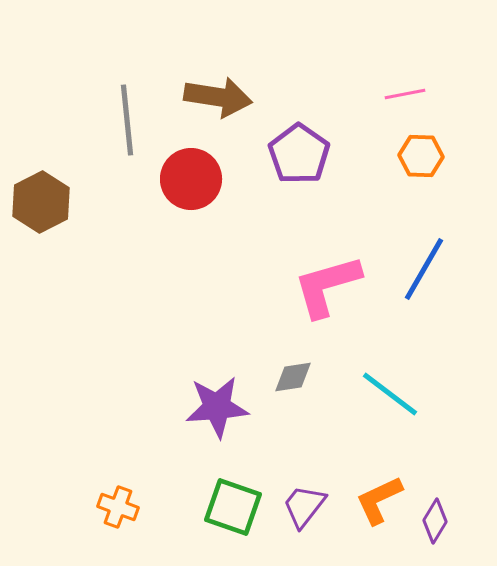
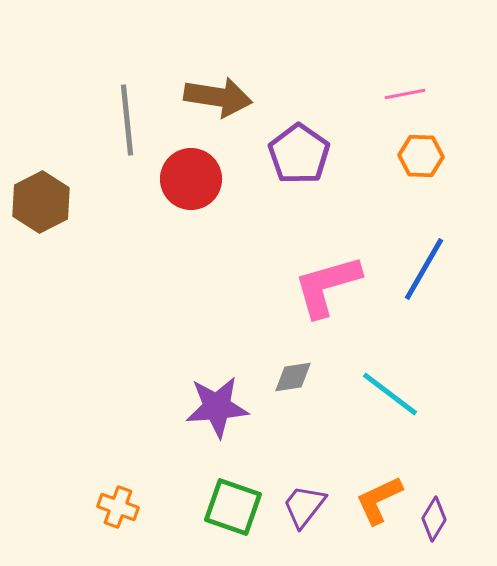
purple diamond: moved 1 px left, 2 px up
